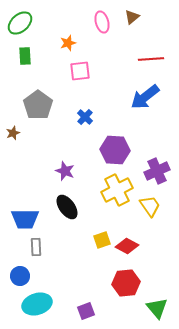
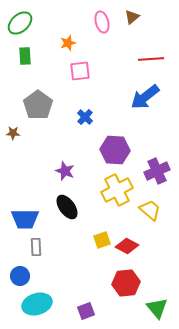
brown star: rotated 24 degrees clockwise
yellow trapezoid: moved 4 px down; rotated 15 degrees counterclockwise
